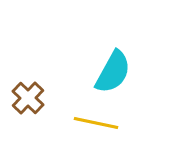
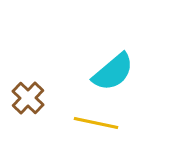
cyan semicircle: rotated 21 degrees clockwise
